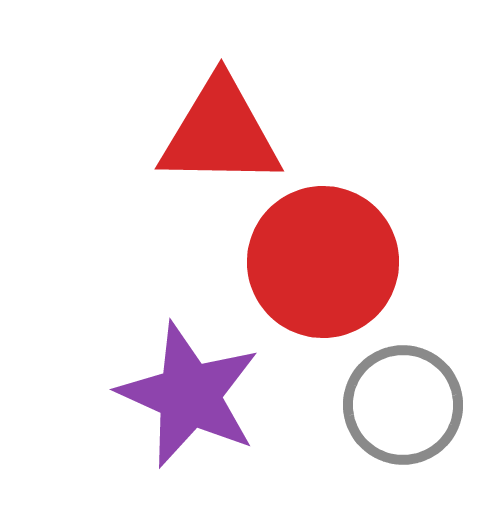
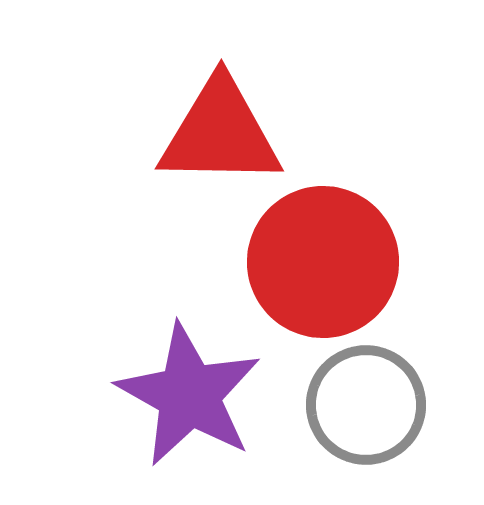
purple star: rotated 5 degrees clockwise
gray circle: moved 37 px left
